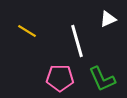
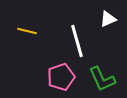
yellow line: rotated 18 degrees counterclockwise
pink pentagon: moved 1 px right, 1 px up; rotated 20 degrees counterclockwise
